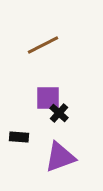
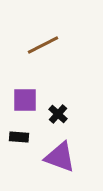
purple square: moved 23 px left, 2 px down
black cross: moved 1 px left, 1 px down
purple triangle: rotated 40 degrees clockwise
